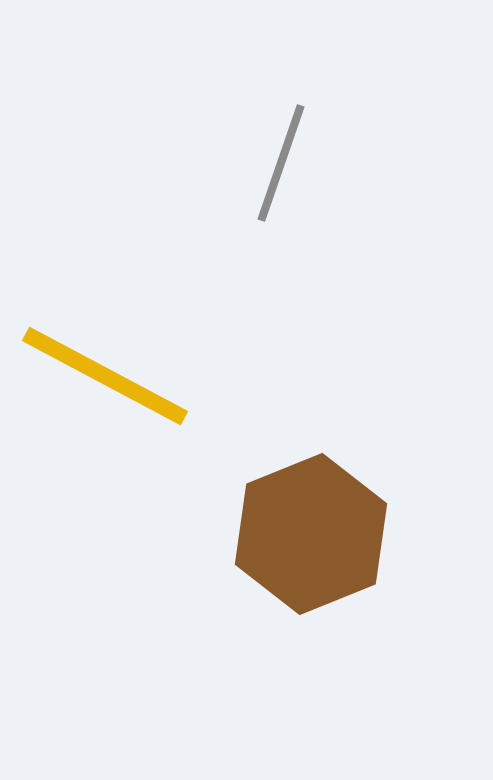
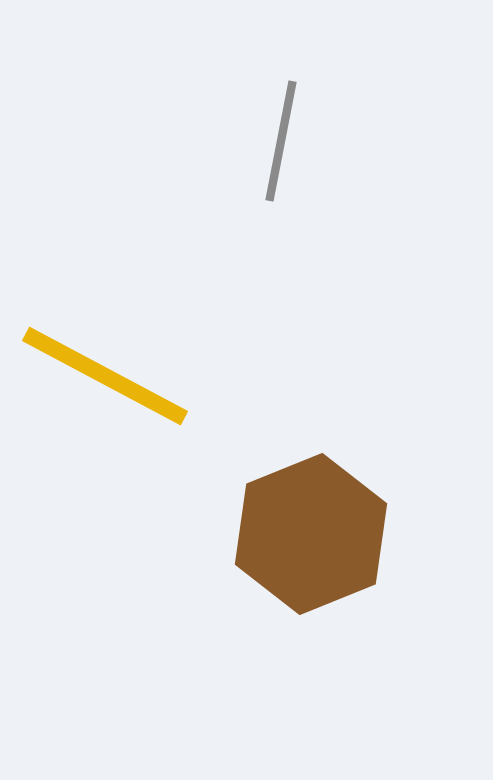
gray line: moved 22 px up; rotated 8 degrees counterclockwise
